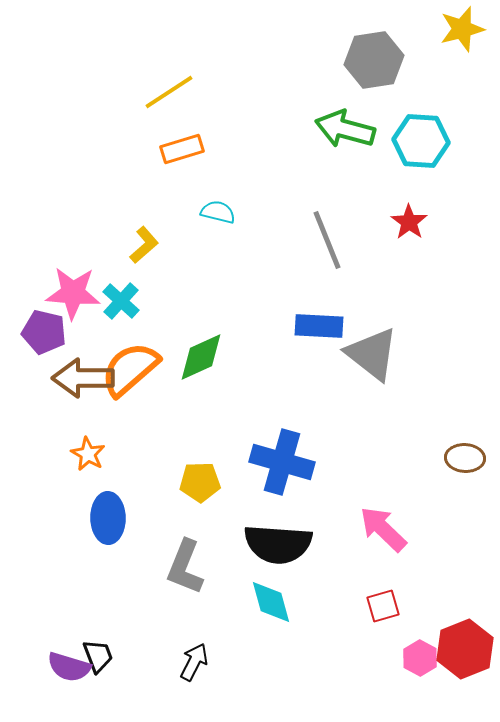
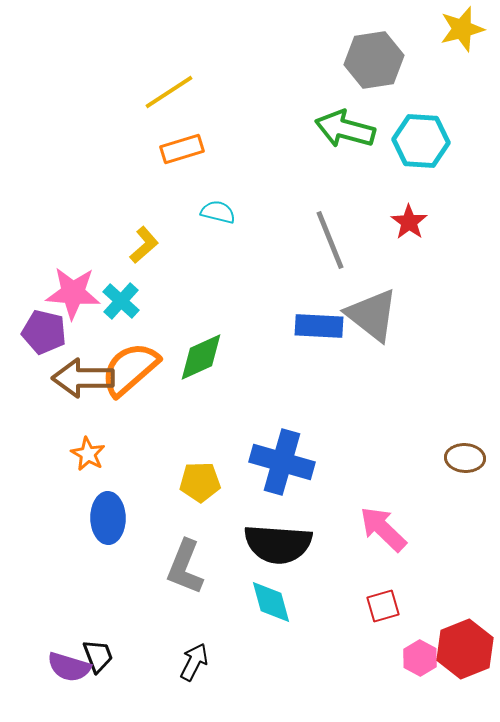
gray line: moved 3 px right
gray triangle: moved 39 px up
